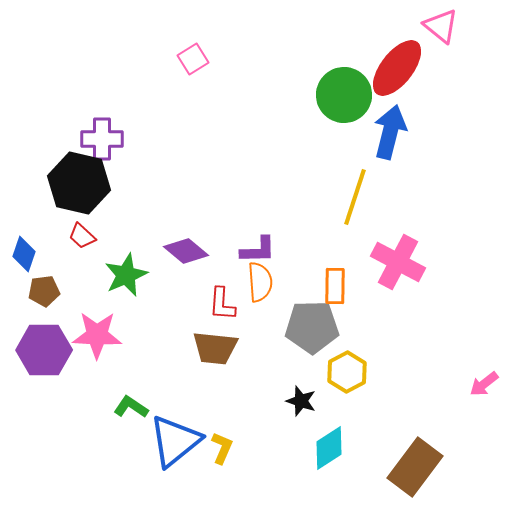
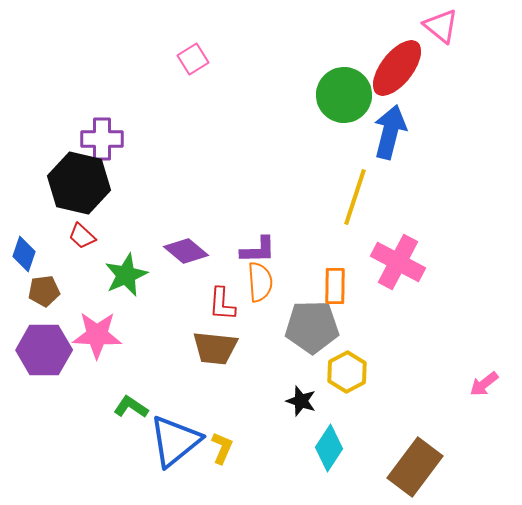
cyan diamond: rotated 24 degrees counterclockwise
